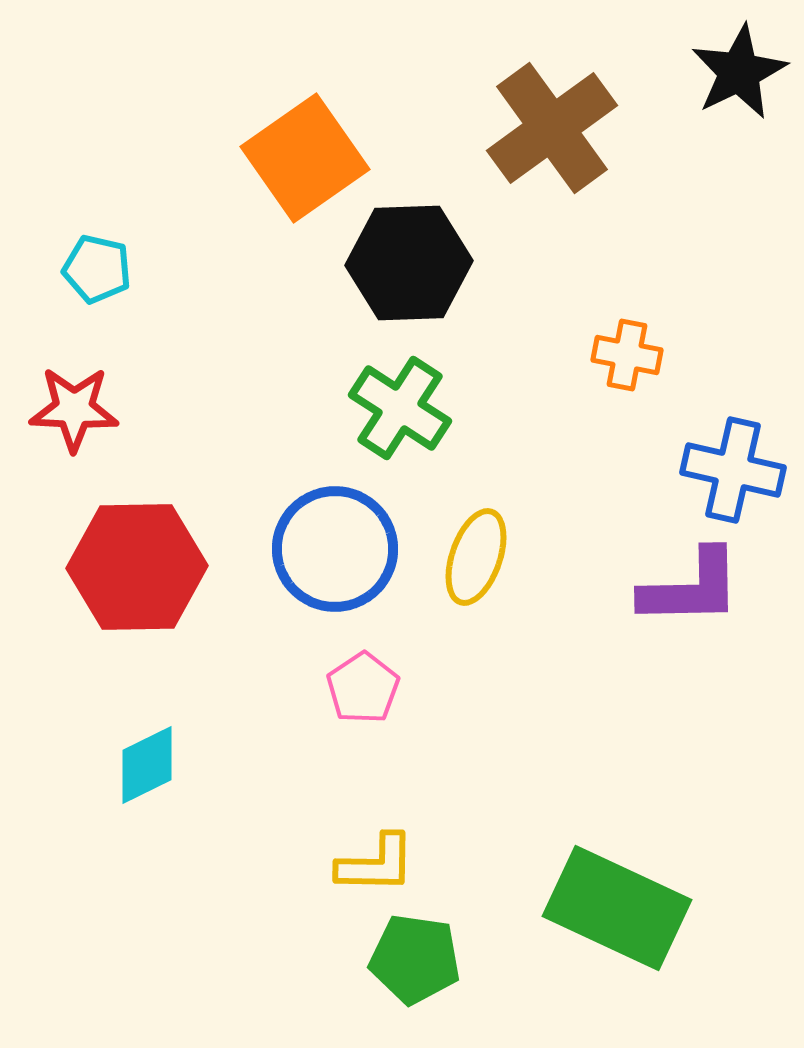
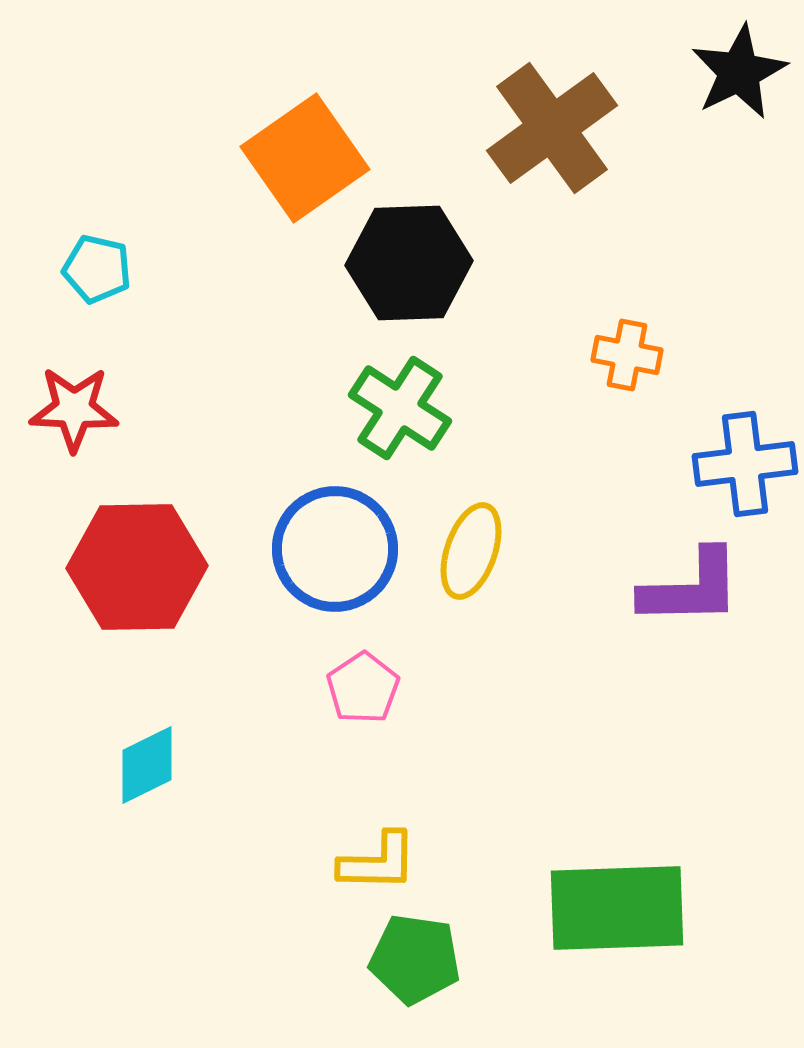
blue cross: moved 12 px right, 6 px up; rotated 20 degrees counterclockwise
yellow ellipse: moved 5 px left, 6 px up
yellow L-shape: moved 2 px right, 2 px up
green rectangle: rotated 27 degrees counterclockwise
